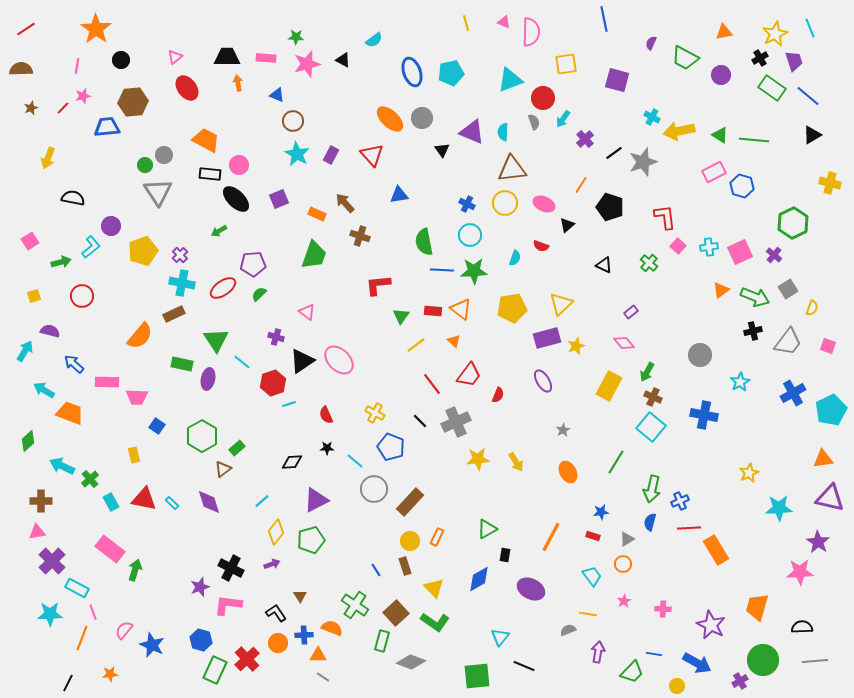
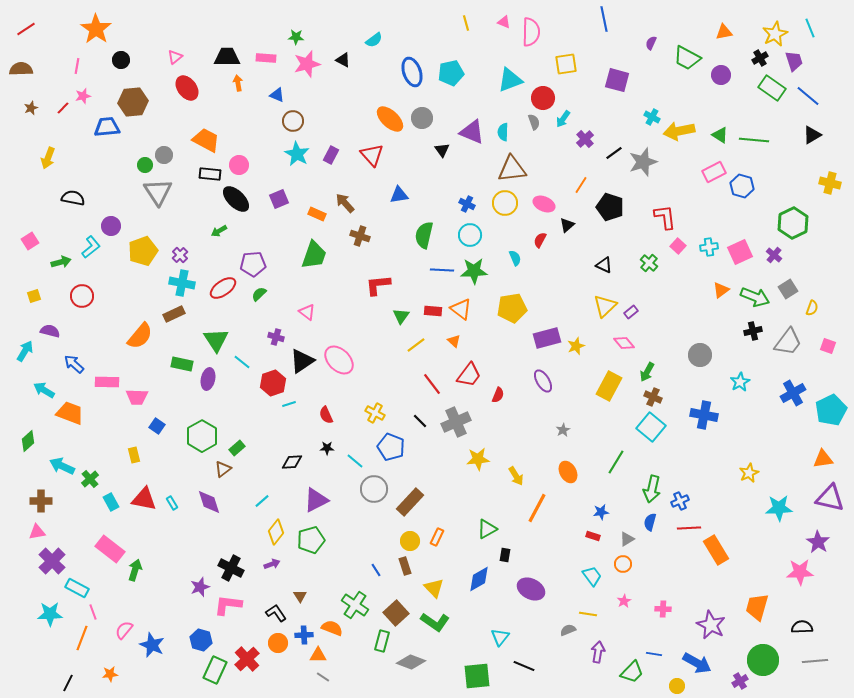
green trapezoid at (685, 58): moved 2 px right
green semicircle at (424, 242): moved 7 px up; rotated 24 degrees clockwise
red semicircle at (541, 246): moved 1 px left, 6 px up; rotated 98 degrees clockwise
cyan semicircle at (515, 258): rotated 42 degrees counterclockwise
yellow triangle at (561, 304): moved 44 px right, 2 px down
yellow arrow at (516, 462): moved 14 px down
cyan rectangle at (172, 503): rotated 16 degrees clockwise
orange line at (551, 537): moved 14 px left, 29 px up
